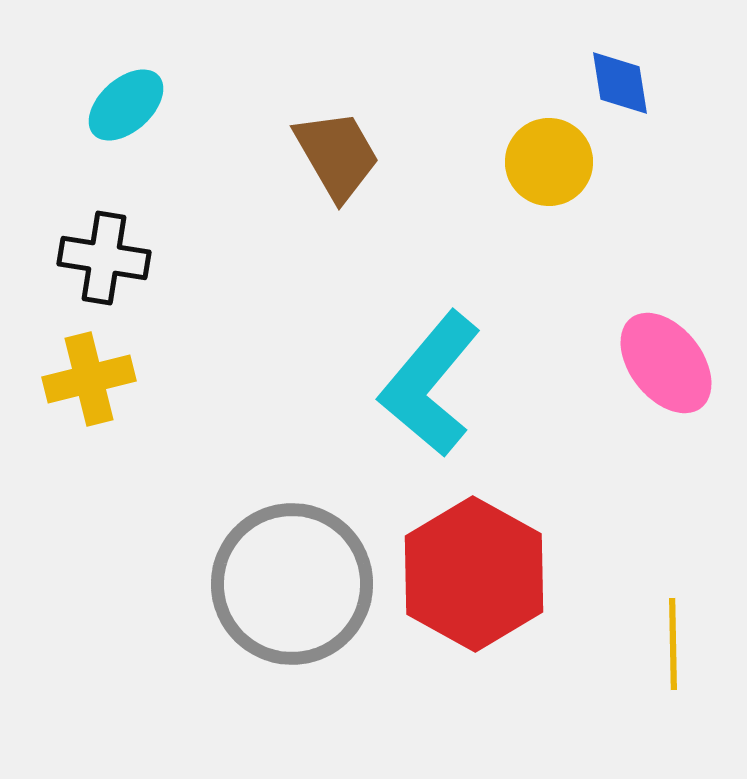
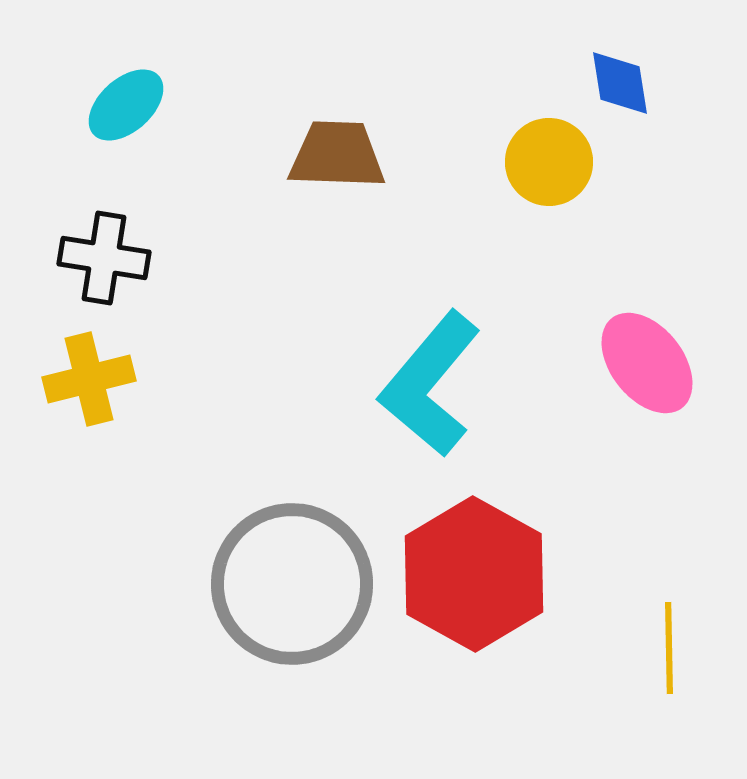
brown trapezoid: rotated 58 degrees counterclockwise
pink ellipse: moved 19 px left
yellow line: moved 4 px left, 4 px down
